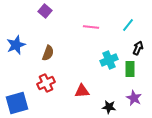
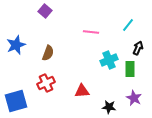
pink line: moved 5 px down
blue square: moved 1 px left, 2 px up
